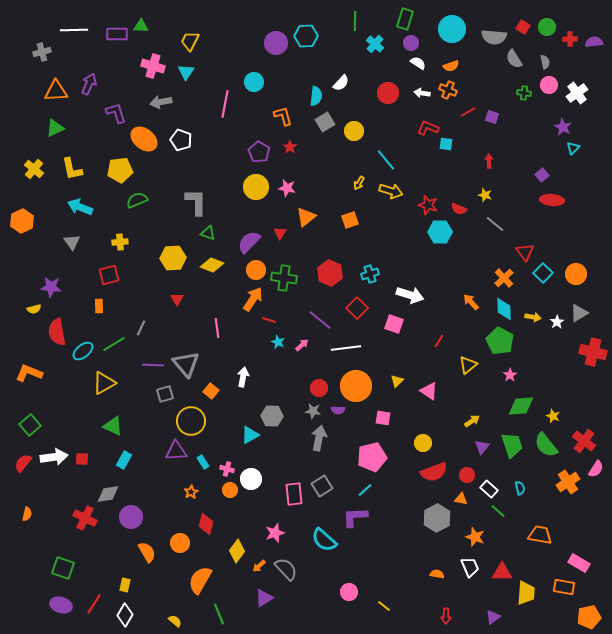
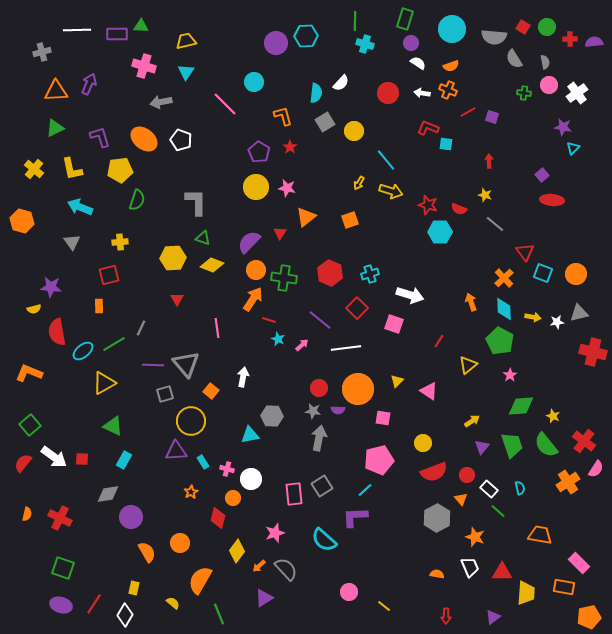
white line at (74, 30): moved 3 px right
yellow trapezoid at (190, 41): moved 4 px left; rotated 50 degrees clockwise
cyan cross at (375, 44): moved 10 px left; rotated 24 degrees counterclockwise
pink cross at (153, 66): moved 9 px left
cyan semicircle at (316, 96): moved 3 px up
pink line at (225, 104): rotated 56 degrees counterclockwise
purple L-shape at (116, 113): moved 16 px left, 24 px down
purple star at (563, 127): rotated 18 degrees counterclockwise
green semicircle at (137, 200): rotated 130 degrees clockwise
orange hexagon at (22, 221): rotated 20 degrees counterclockwise
green triangle at (208, 233): moved 5 px left, 5 px down
cyan square at (543, 273): rotated 24 degrees counterclockwise
orange arrow at (471, 302): rotated 24 degrees clockwise
gray triangle at (579, 313): rotated 18 degrees clockwise
white star at (557, 322): rotated 24 degrees clockwise
cyan star at (278, 342): moved 3 px up
orange circle at (356, 386): moved 2 px right, 3 px down
cyan triangle at (250, 435): rotated 18 degrees clockwise
white arrow at (54, 457): rotated 44 degrees clockwise
pink pentagon at (372, 457): moved 7 px right, 3 px down
orange circle at (230, 490): moved 3 px right, 8 px down
orange triangle at (461, 499): rotated 40 degrees clockwise
red cross at (85, 518): moved 25 px left
red diamond at (206, 524): moved 12 px right, 6 px up
pink rectangle at (579, 563): rotated 15 degrees clockwise
yellow rectangle at (125, 585): moved 9 px right, 3 px down
yellow semicircle at (175, 621): moved 2 px left, 18 px up
